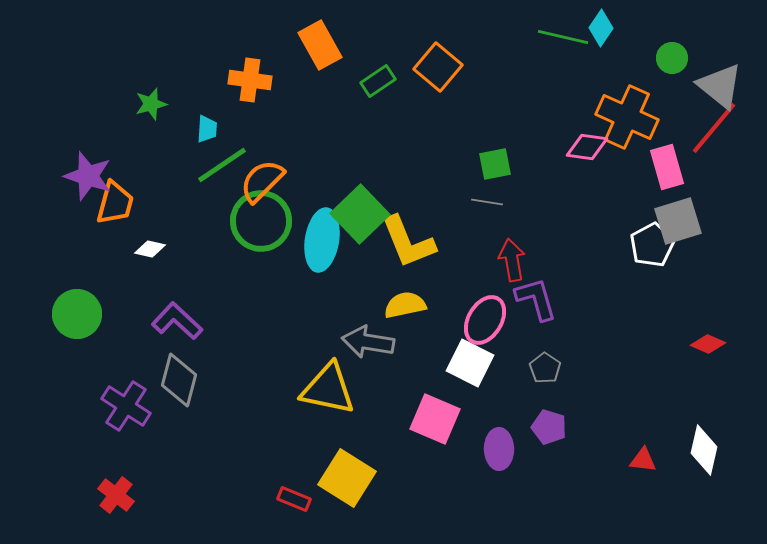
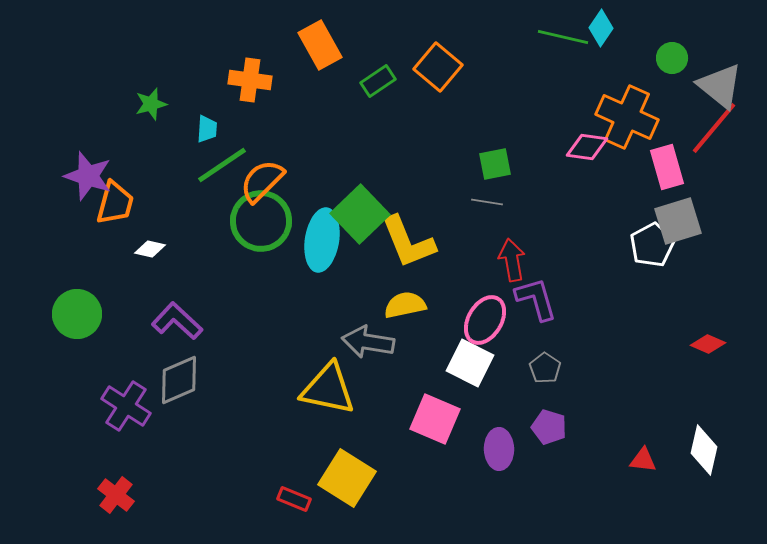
gray diamond at (179, 380): rotated 52 degrees clockwise
